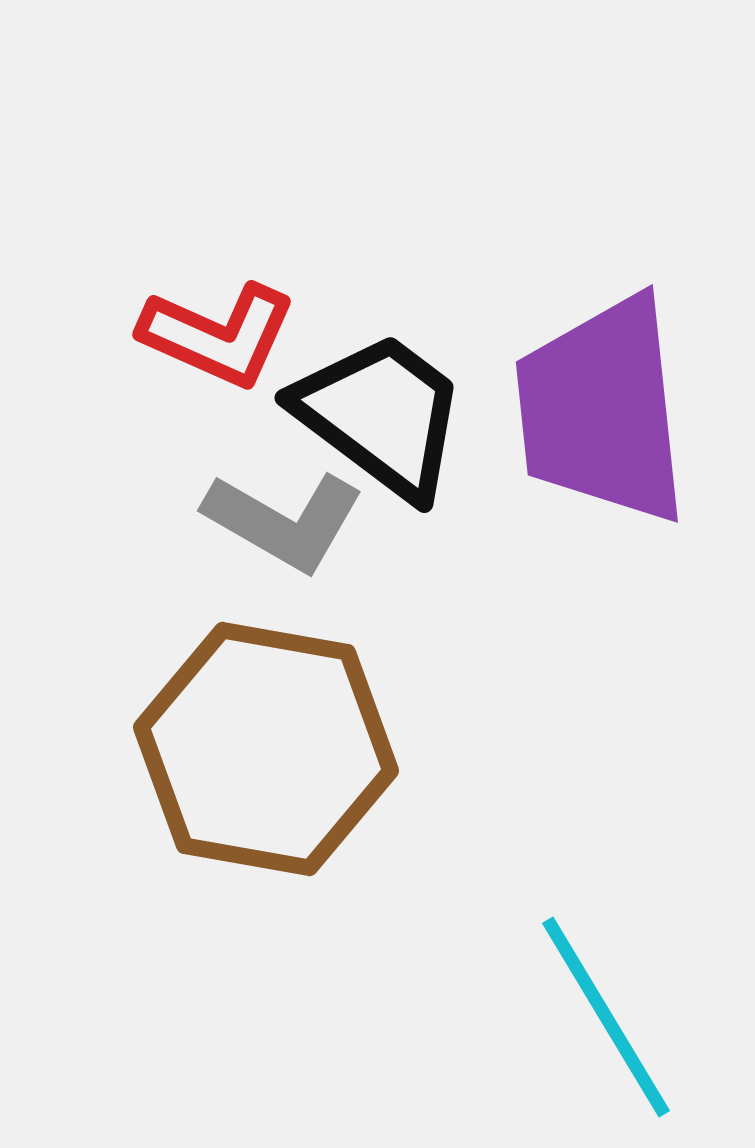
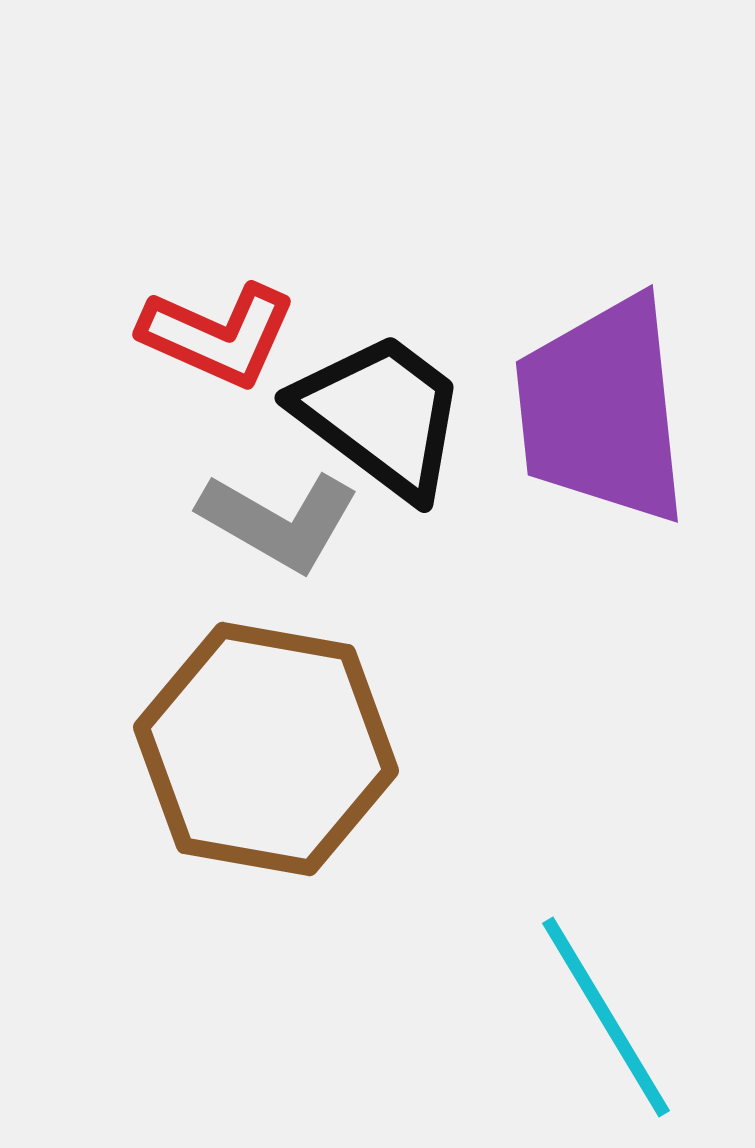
gray L-shape: moved 5 px left
